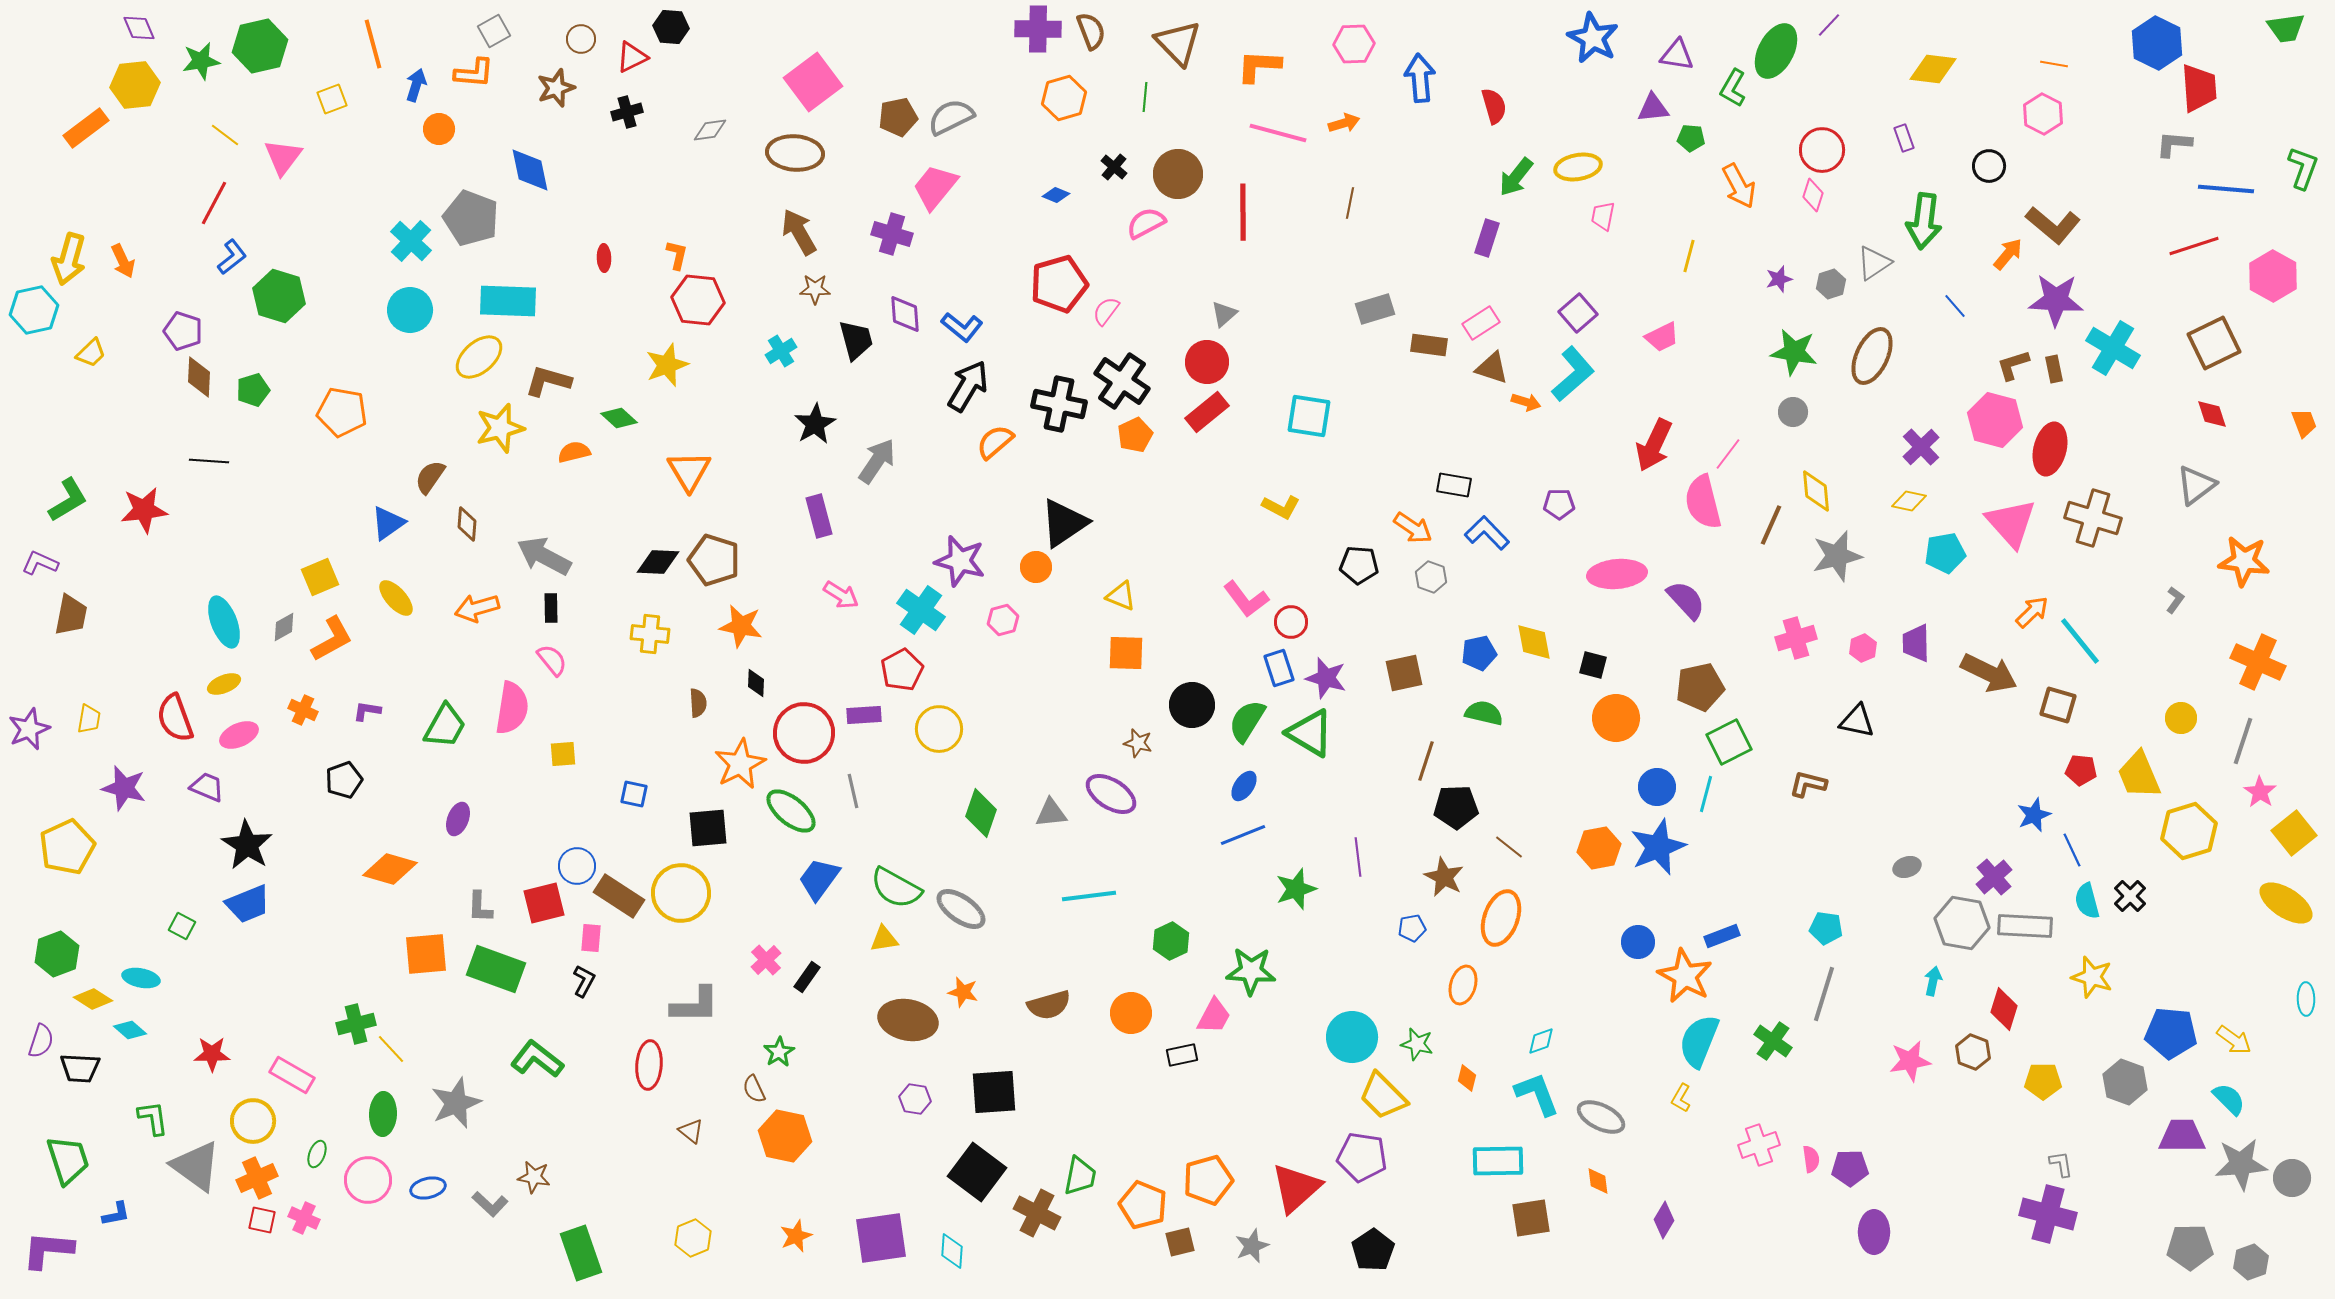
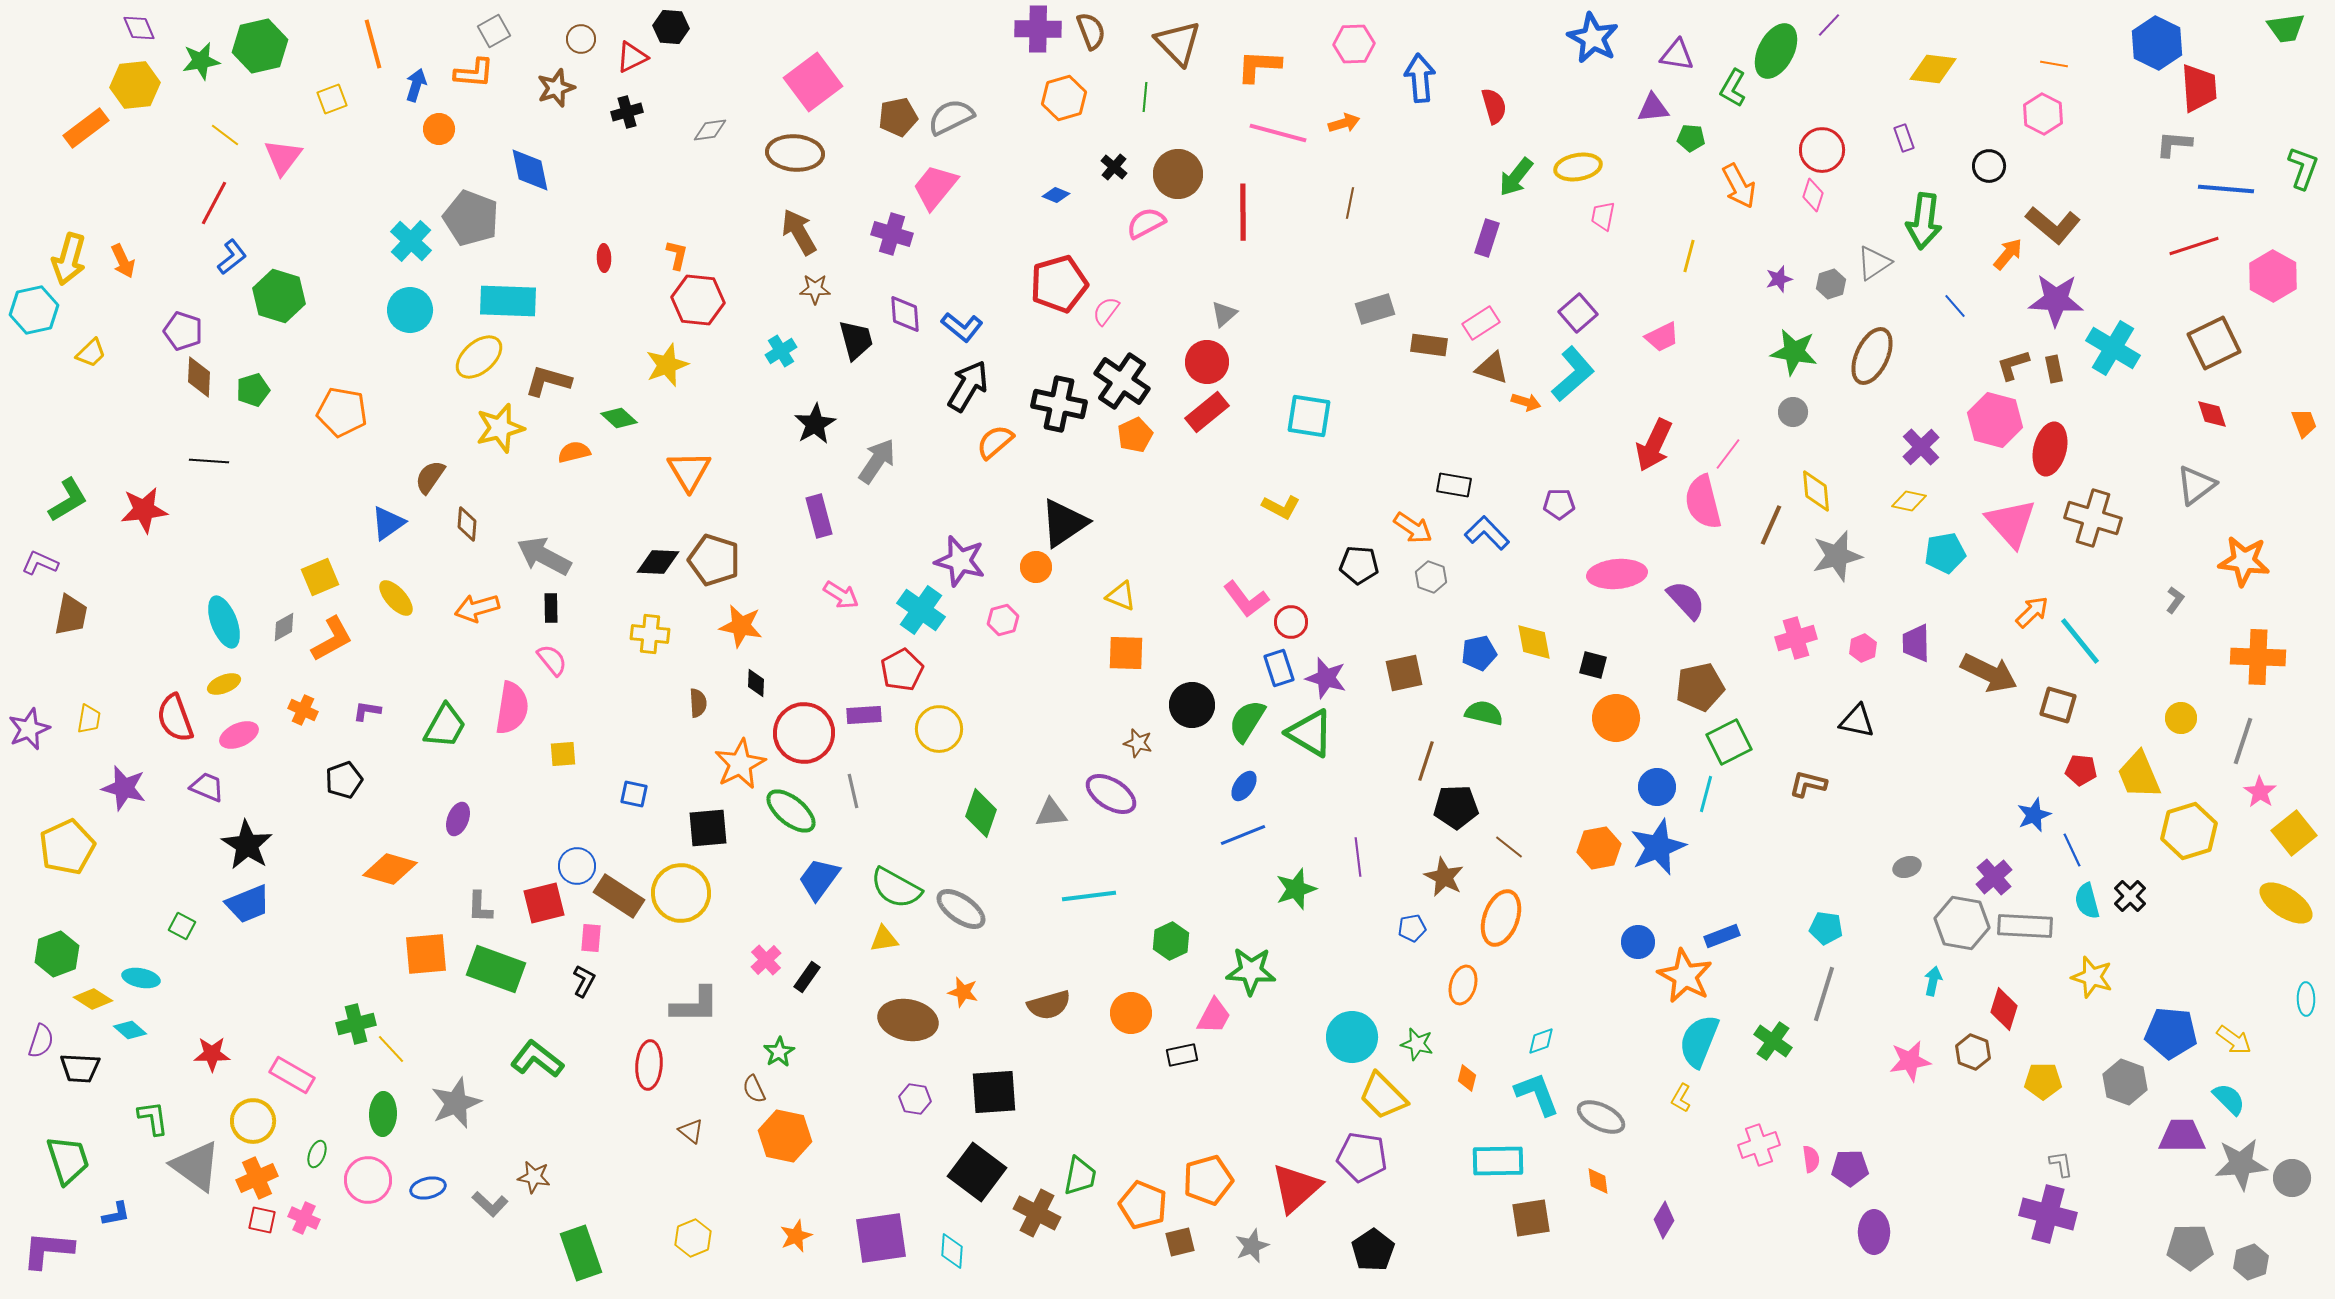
orange cross at (2258, 662): moved 5 px up; rotated 22 degrees counterclockwise
